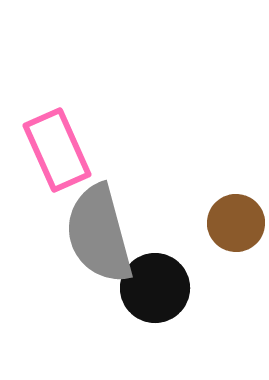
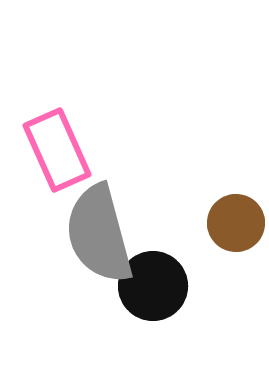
black circle: moved 2 px left, 2 px up
